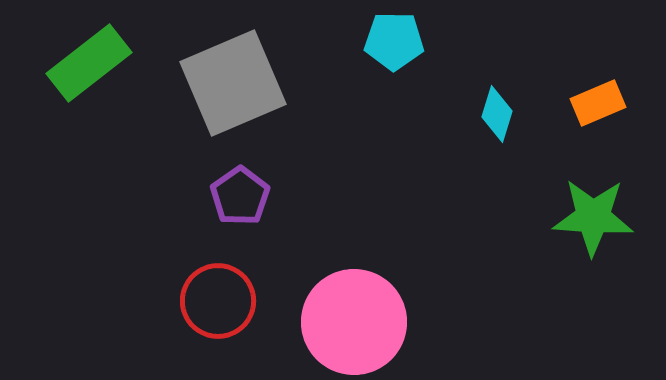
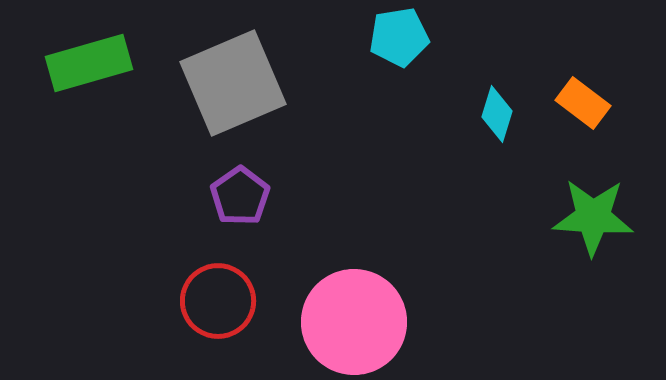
cyan pentagon: moved 5 px right, 4 px up; rotated 10 degrees counterclockwise
green rectangle: rotated 22 degrees clockwise
orange rectangle: moved 15 px left; rotated 60 degrees clockwise
